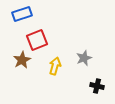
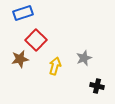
blue rectangle: moved 1 px right, 1 px up
red square: moved 1 px left; rotated 25 degrees counterclockwise
brown star: moved 2 px left, 1 px up; rotated 18 degrees clockwise
